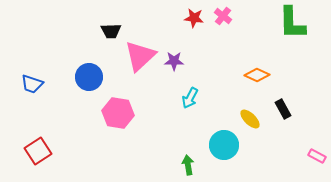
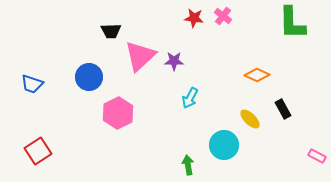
pink hexagon: rotated 24 degrees clockwise
